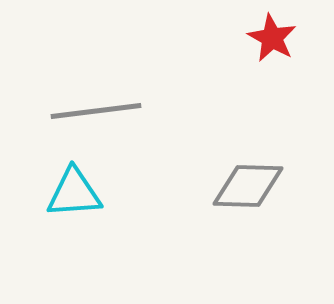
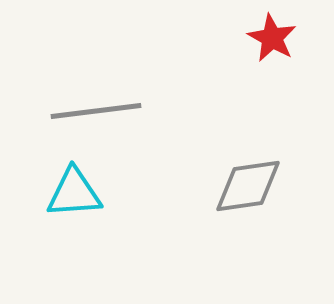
gray diamond: rotated 10 degrees counterclockwise
